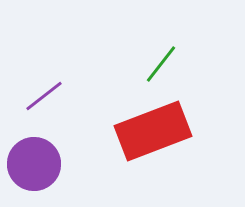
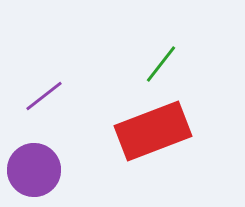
purple circle: moved 6 px down
